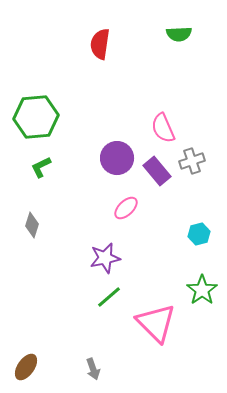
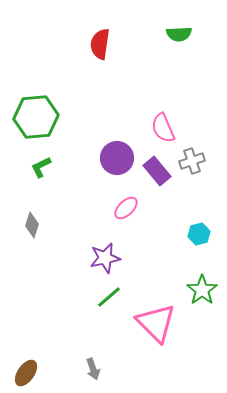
brown ellipse: moved 6 px down
